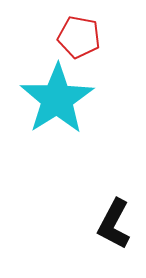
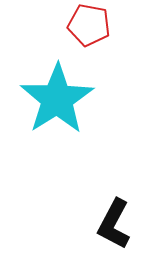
red pentagon: moved 10 px right, 12 px up
